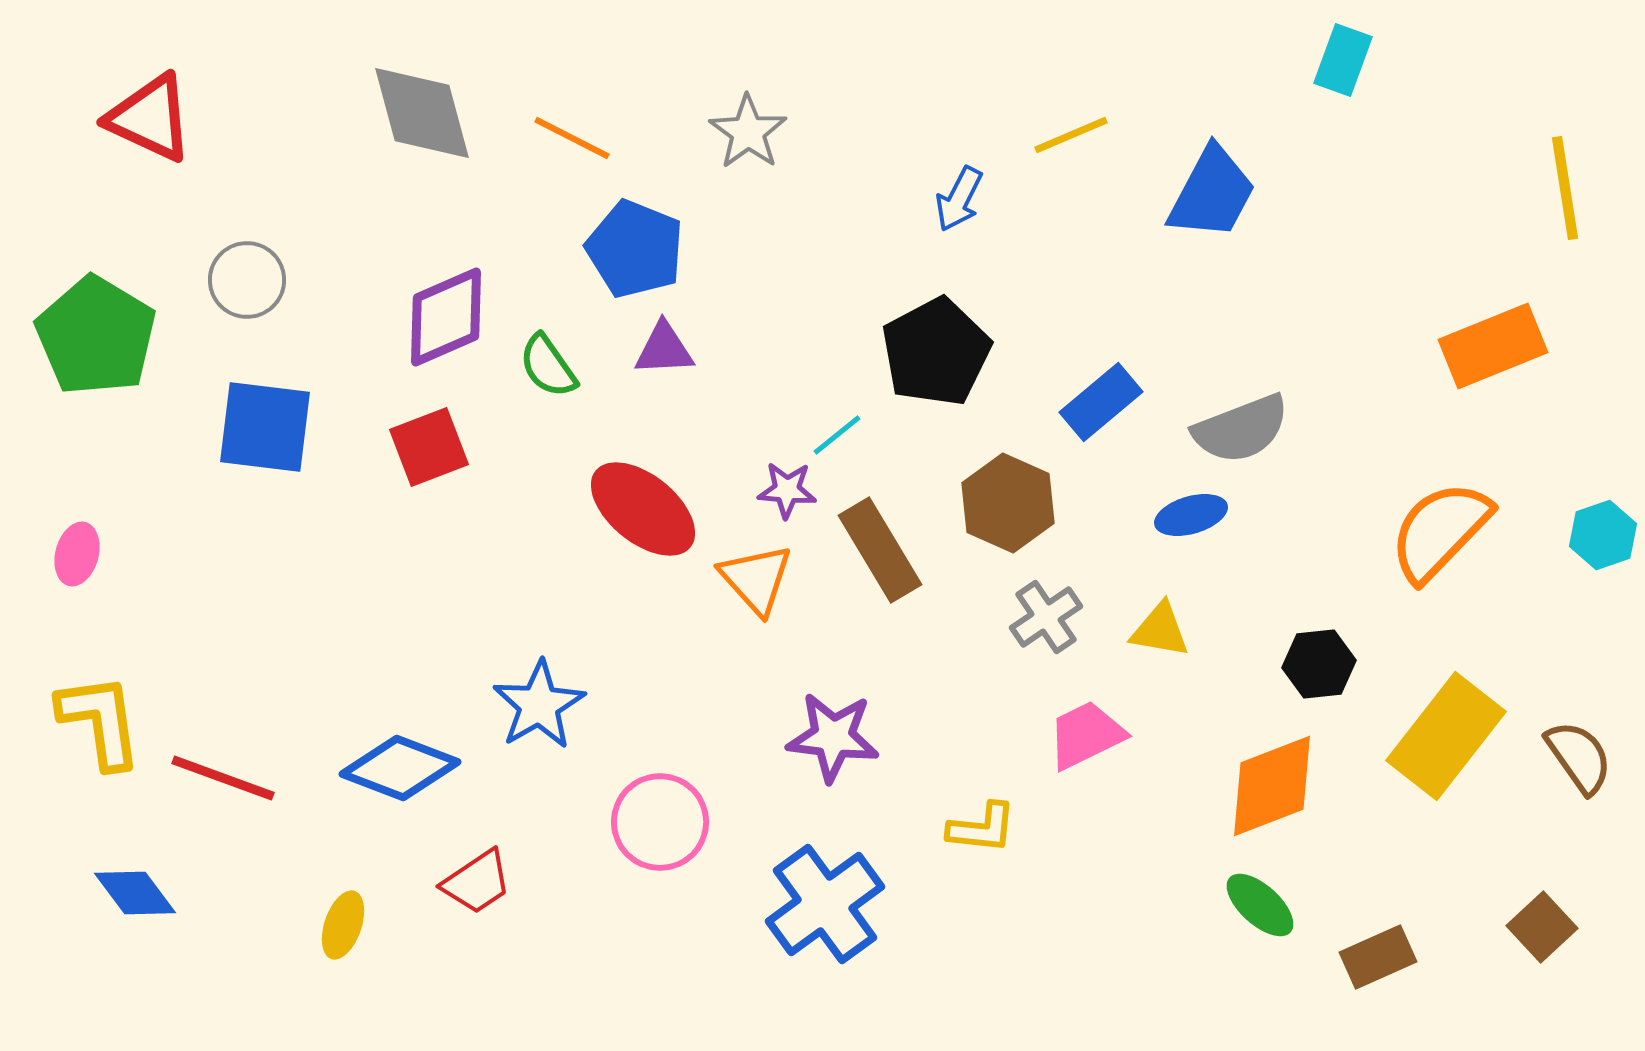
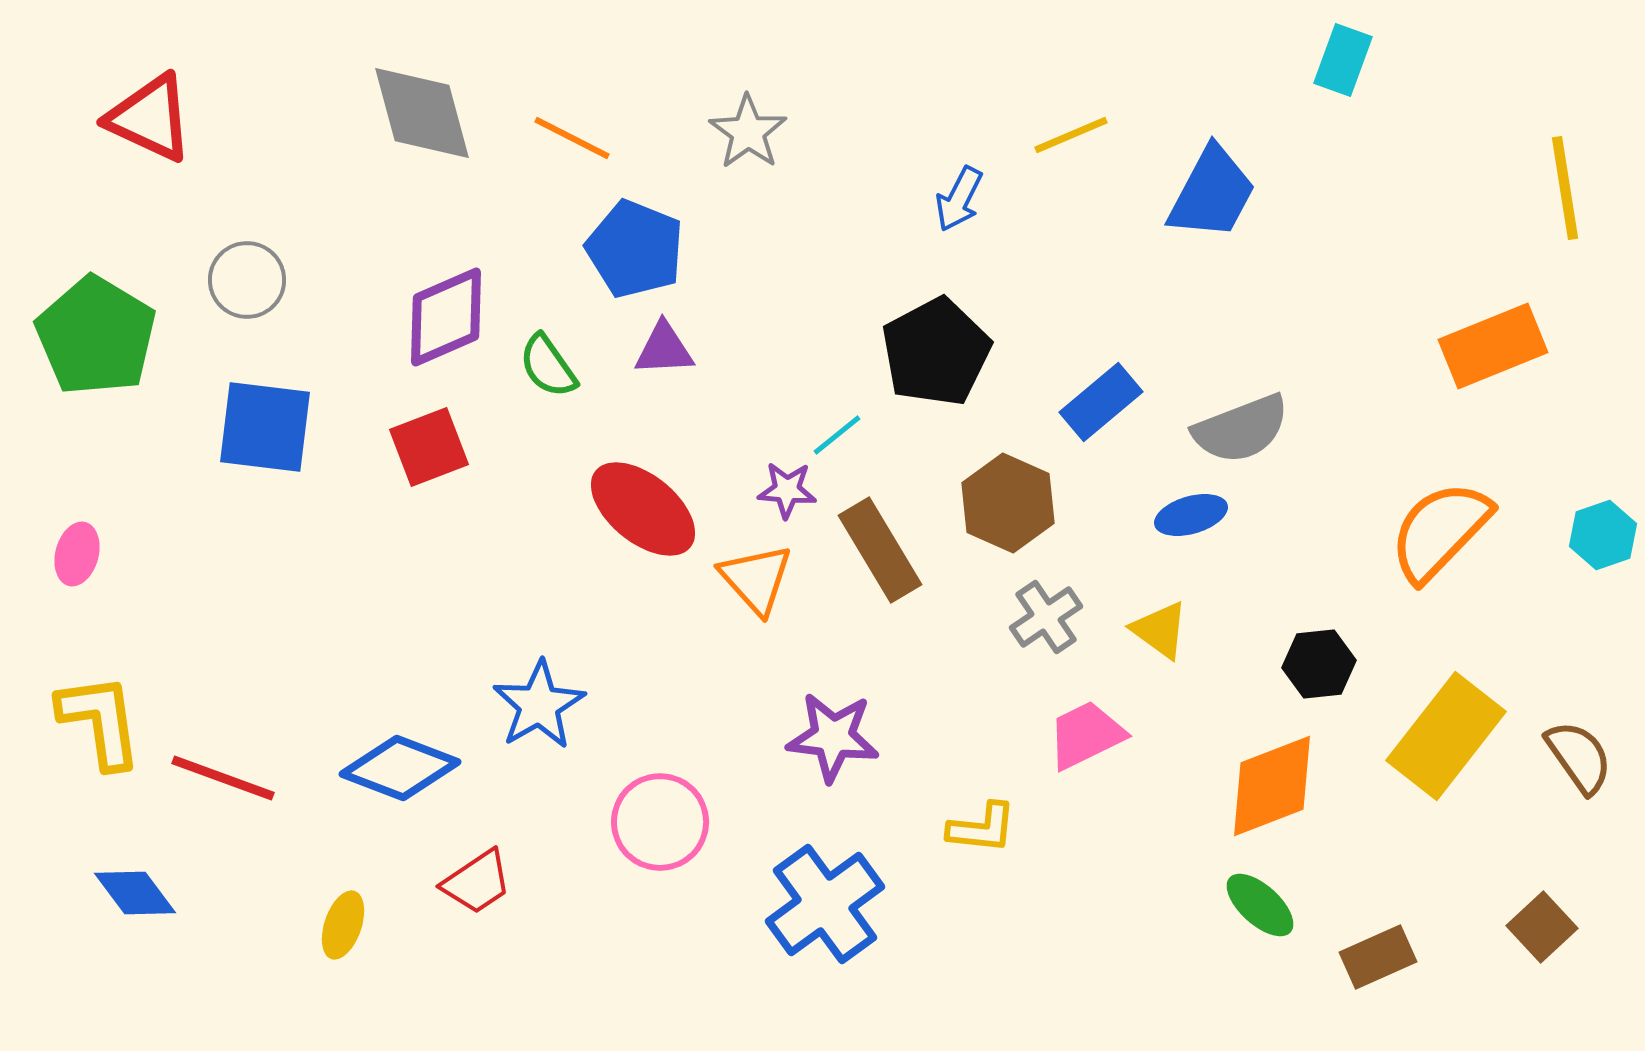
yellow triangle at (1160, 630): rotated 26 degrees clockwise
